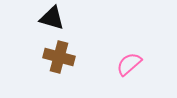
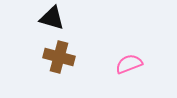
pink semicircle: rotated 20 degrees clockwise
